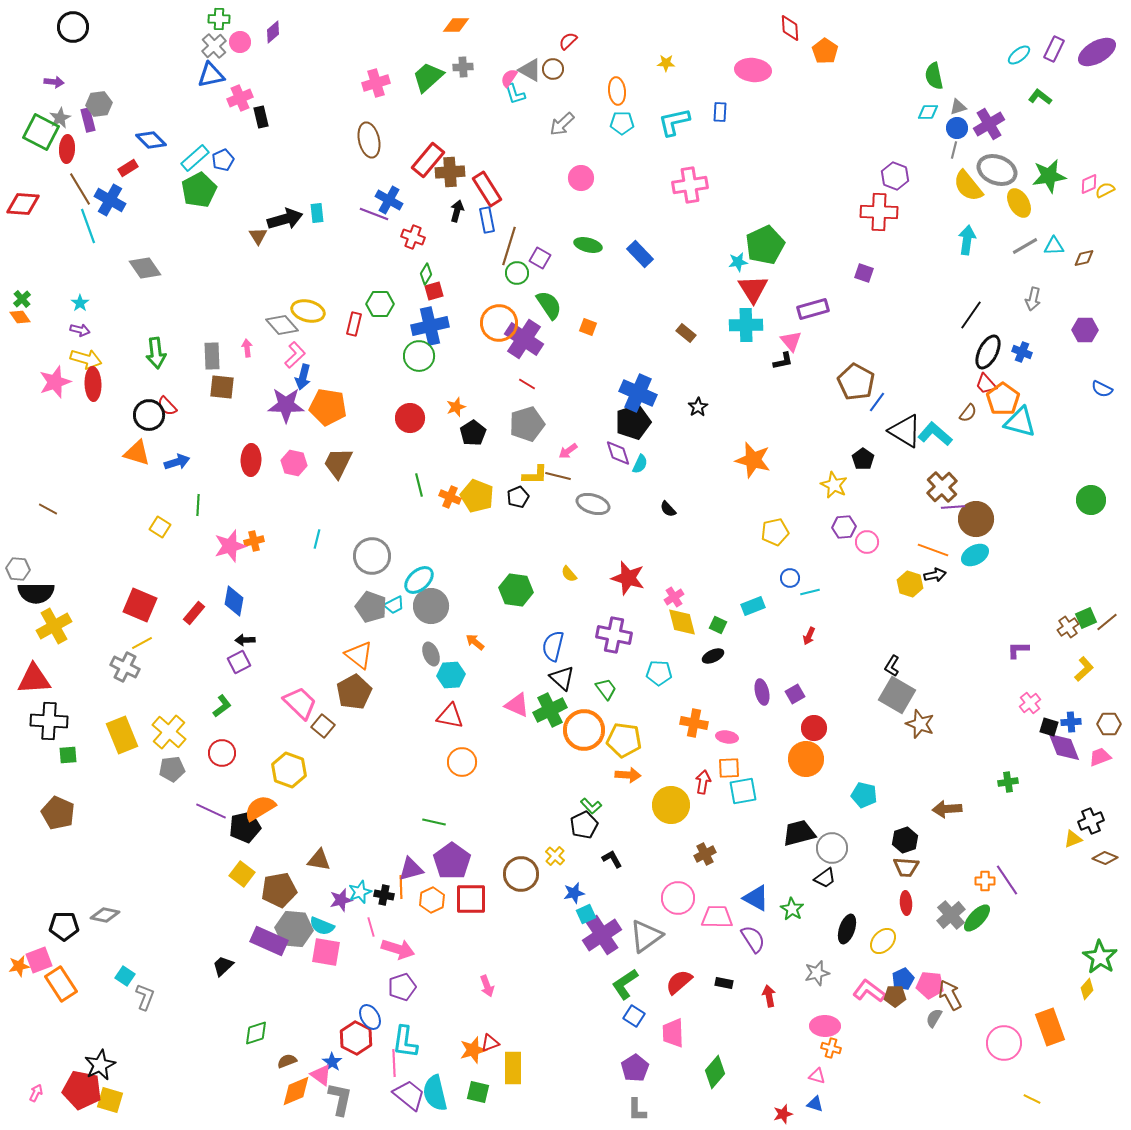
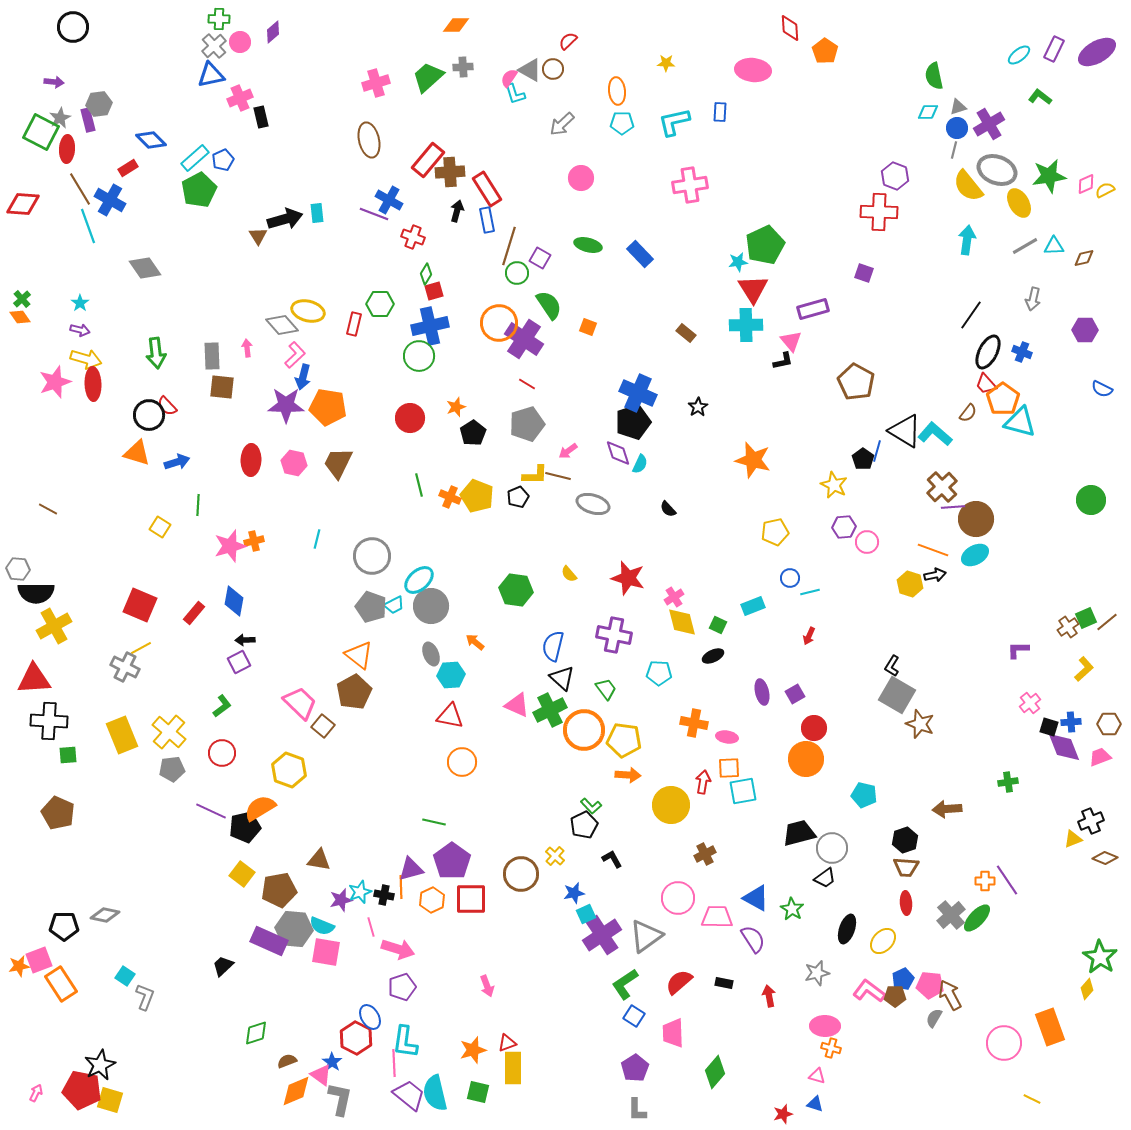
pink diamond at (1089, 184): moved 3 px left
blue line at (877, 402): moved 49 px down; rotated 20 degrees counterclockwise
yellow line at (142, 643): moved 1 px left, 5 px down
red triangle at (490, 1043): moved 17 px right
